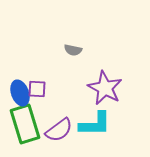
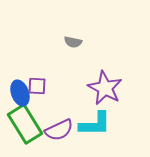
gray semicircle: moved 8 px up
purple square: moved 3 px up
green rectangle: rotated 15 degrees counterclockwise
purple semicircle: rotated 12 degrees clockwise
